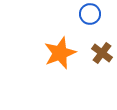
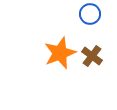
brown cross: moved 10 px left, 3 px down
